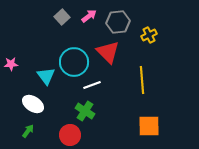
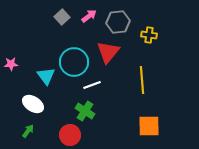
yellow cross: rotated 35 degrees clockwise
red triangle: rotated 25 degrees clockwise
